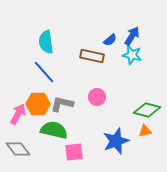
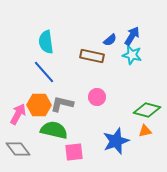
orange hexagon: moved 1 px right, 1 px down
